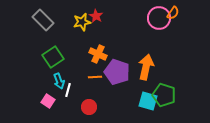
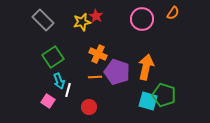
pink circle: moved 17 px left, 1 px down
